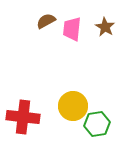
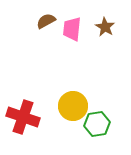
red cross: rotated 12 degrees clockwise
